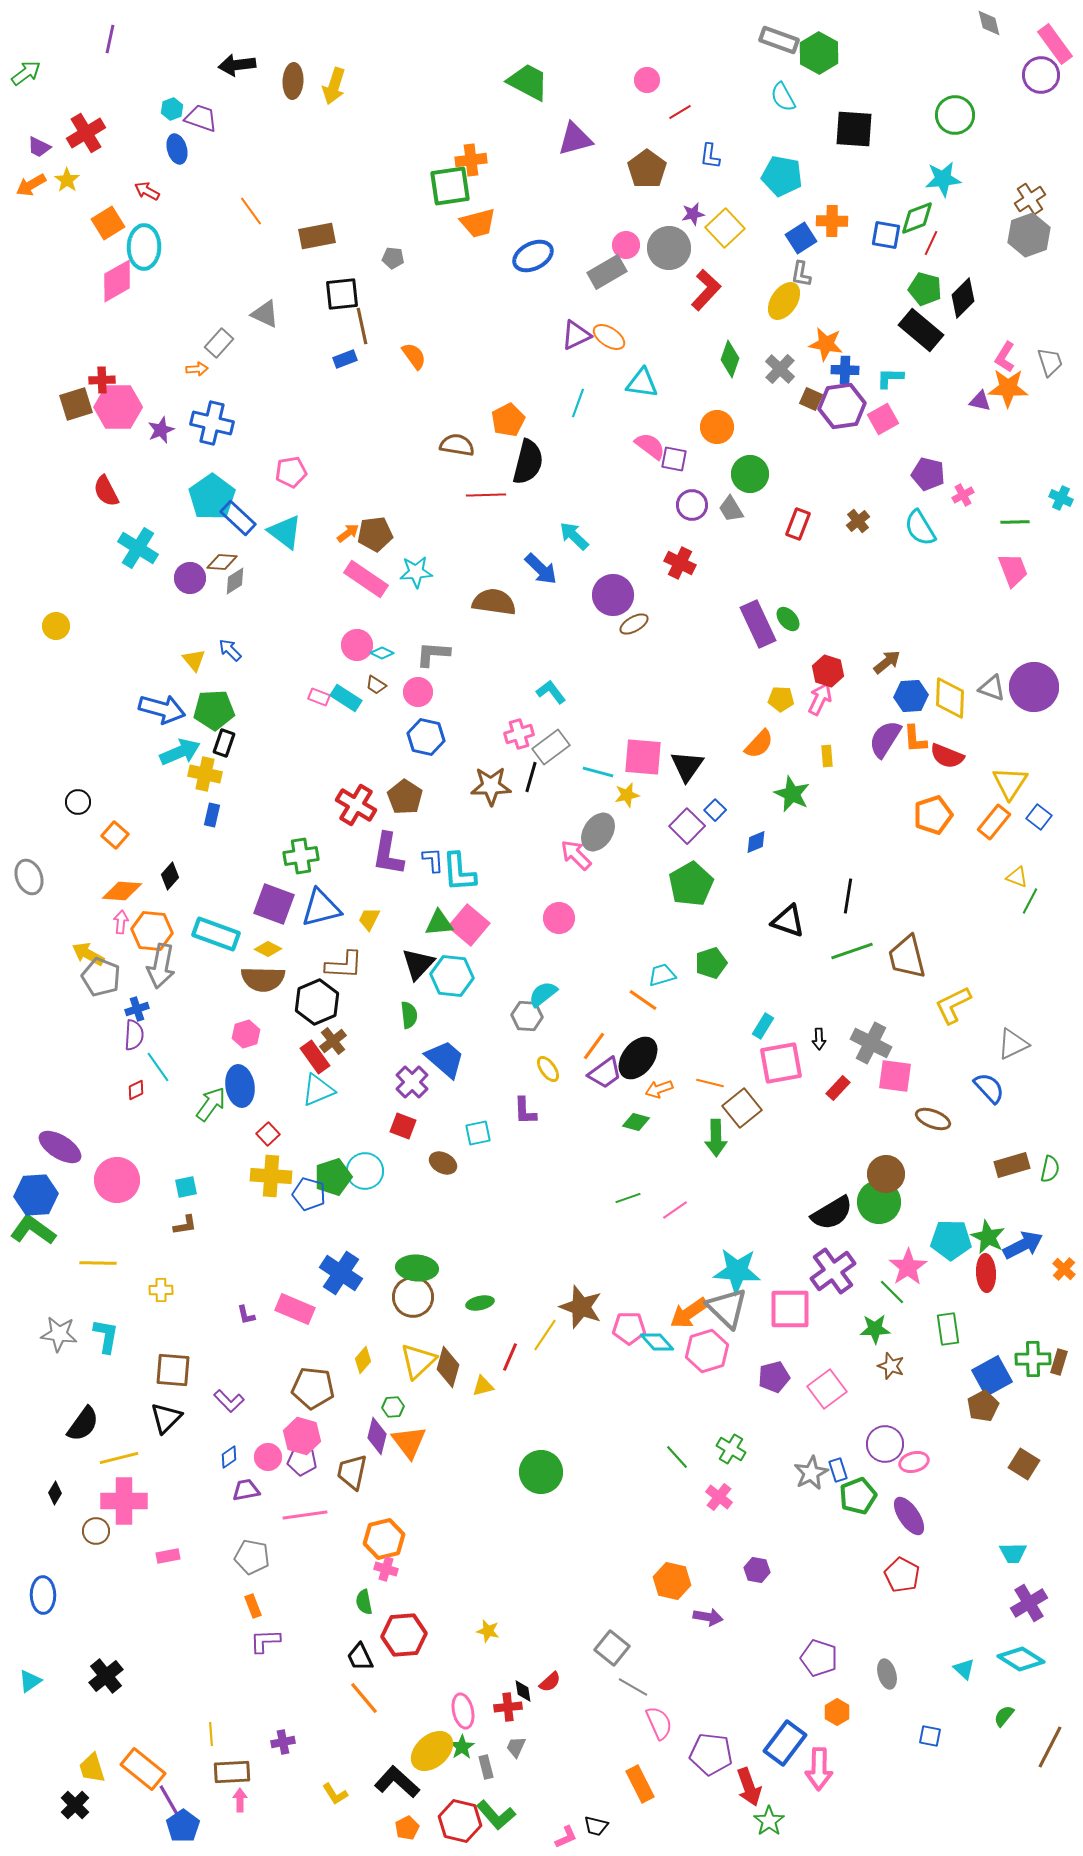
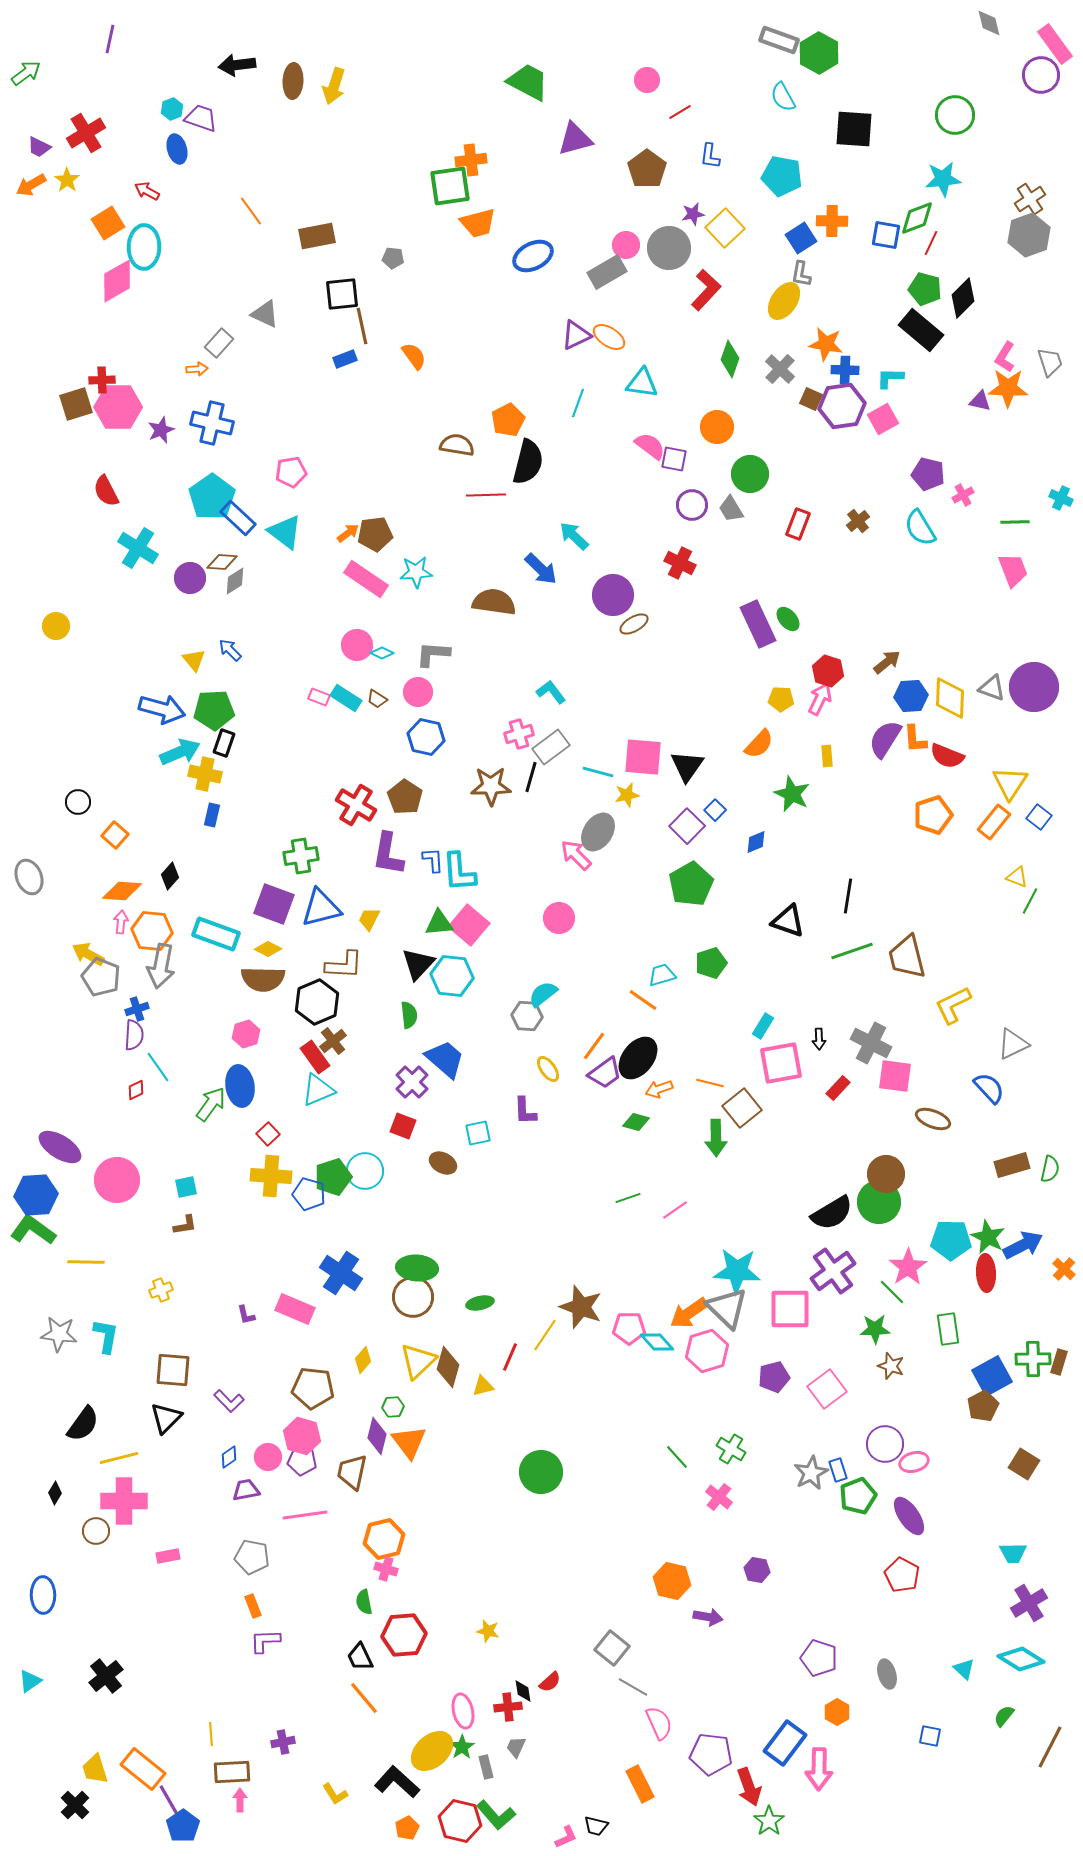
brown trapezoid at (376, 685): moved 1 px right, 14 px down
yellow line at (98, 1263): moved 12 px left, 1 px up
yellow cross at (161, 1290): rotated 20 degrees counterclockwise
yellow trapezoid at (92, 1768): moved 3 px right, 1 px down
